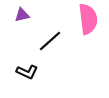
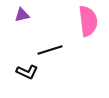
pink semicircle: moved 2 px down
black line: moved 9 px down; rotated 25 degrees clockwise
